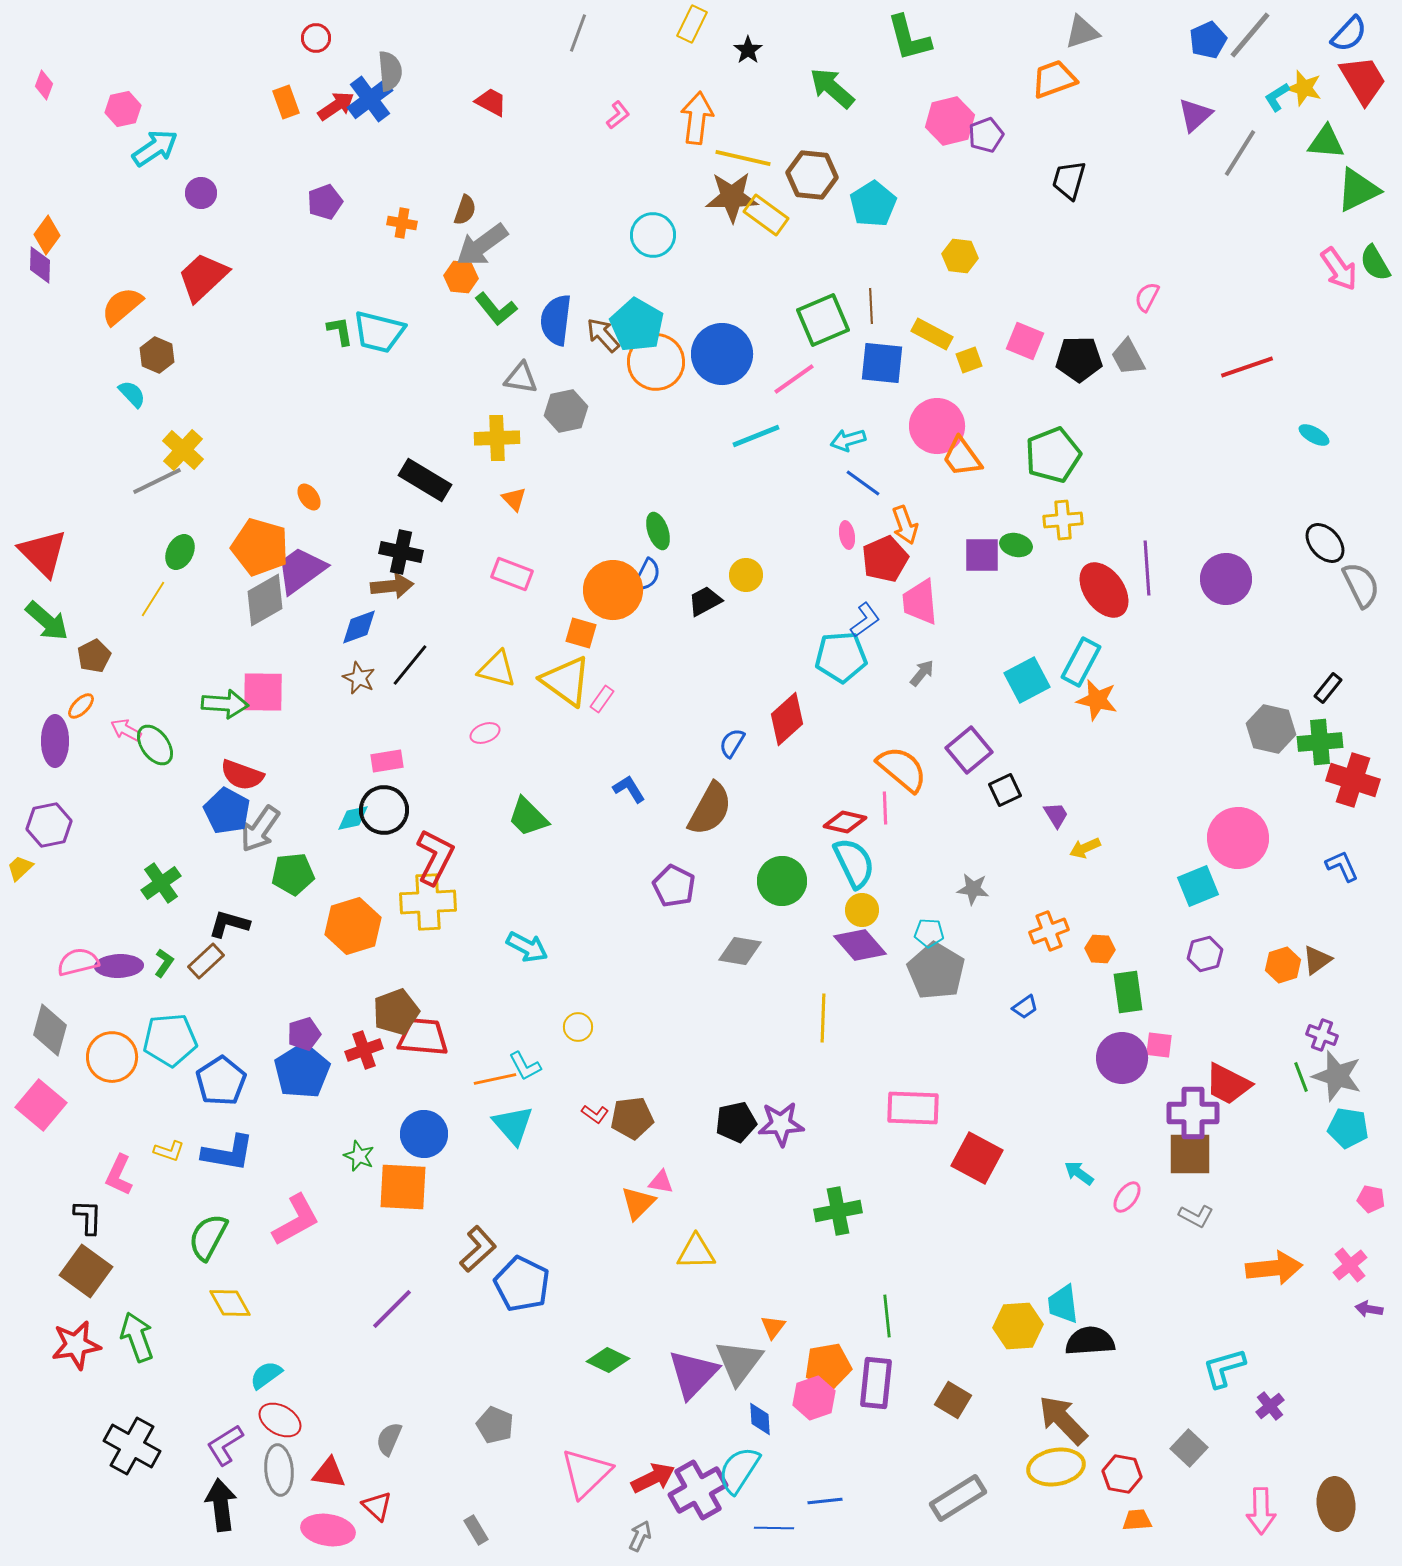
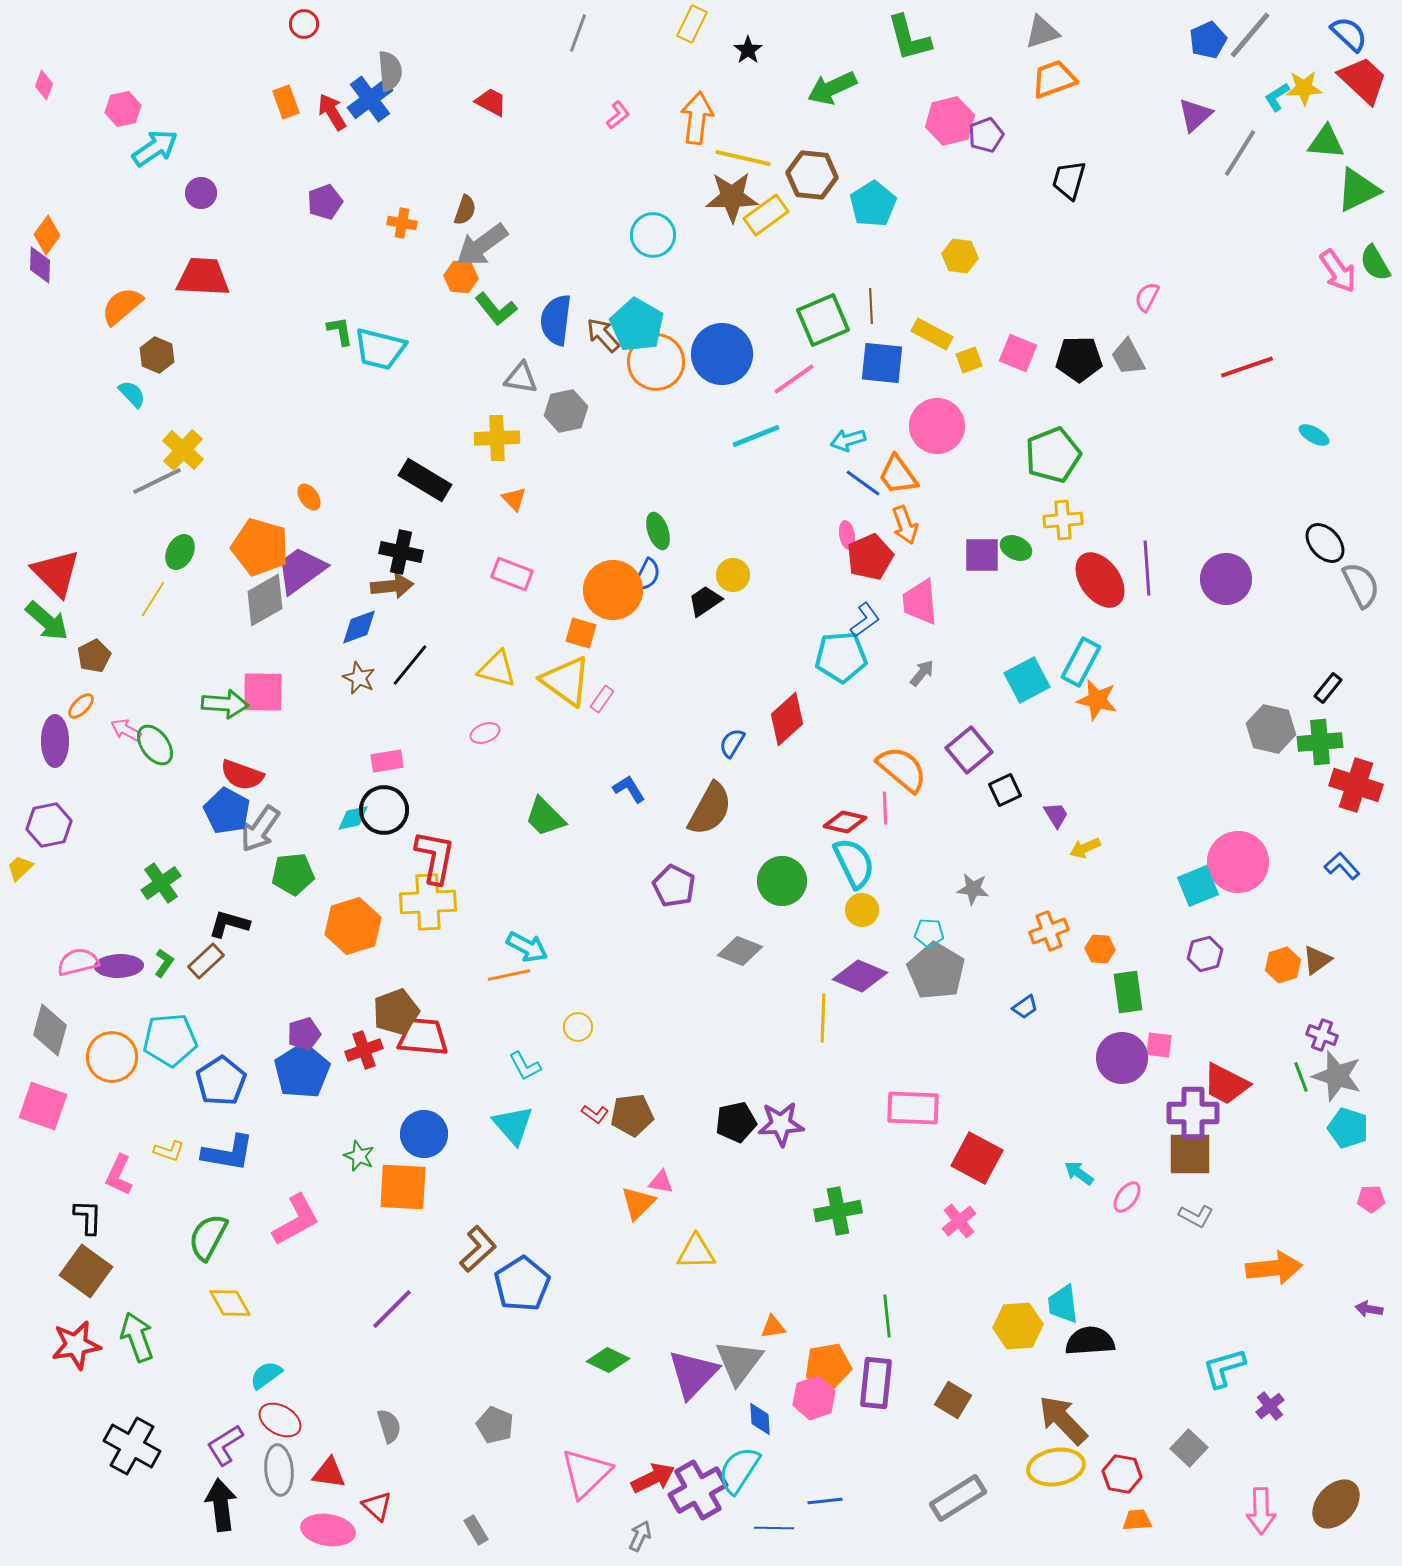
gray triangle at (1082, 32): moved 40 px left
blue semicircle at (1349, 34): rotated 90 degrees counterclockwise
red circle at (316, 38): moved 12 px left, 14 px up
red trapezoid at (1363, 80): rotated 16 degrees counterclockwise
green arrow at (832, 88): rotated 66 degrees counterclockwise
yellow star at (1304, 88): rotated 18 degrees counterclockwise
red arrow at (336, 106): moved 4 px left, 6 px down; rotated 87 degrees counterclockwise
yellow rectangle at (766, 215): rotated 72 degrees counterclockwise
pink arrow at (1339, 269): moved 1 px left, 2 px down
red trapezoid at (203, 277): rotated 46 degrees clockwise
cyan trapezoid at (379, 332): moved 1 px right, 17 px down
pink square at (1025, 341): moved 7 px left, 12 px down
orange trapezoid at (962, 457): moved 64 px left, 18 px down
green ellipse at (1016, 545): moved 3 px down; rotated 12 degrees clockwise
red triangle at (43, 553): moved 13 px right, 20 px down
red pentagon at (885, 559): moved 15 px left, 2 px up
yellow circle at (746, 575): moved 13 px left
red ellipse at (1104, 590): moved 4 px left, 10 px up
black trapezoid at (705, 601): rotated 6 degrees counterclockwise
red cross at (1353, 780): moved 3 px right, 5 px down
green trapezoid at (528, 817): moved 17 px right
pink circle at (1238, 838): moved 24 px down
red L-shape at (435, 857): rotated 16 degrees counterclockwise
blue L-shape at (1342, 866): rotated 18 degrees counterclockwise
purple diamond at (860, 945): moved 31 px down; rotated 26 degrees counterclockwise
gray diamond at (740, 951): rotated 12 degrees clockwise
orange line at (495, 1079): moved 14 px right, 104 px up
red trapezoid at (1228, 1084): moved 2 px left
pink square at (41, 1105): moved 2 px right, 1 px down; rotated 21 degrees counterclockwise
brown pentagon at (632, 1118): moved 3 px up
cyan pentagon at (1348, 1128): rotated 9 degrees clockwise
pink pentagon at (1371, 1199): rotated 12 degrees counterclockwise
pink cross at (1350, 1265): moved 391 px left, 44 px up
blue pentagon at (522, 1284): rotated 14 degrees clockwise
orange triangle at (773, 1327): rotated 44 degrees clockwise
gray semicircle at (389, 1439): moved 13 px up; rotated 140 degrees clockwise
brown ellipse at (1336, 1504): rotated 48 degrees clockwise
